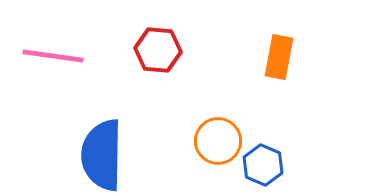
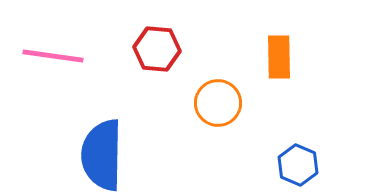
red hexagon: moved 1 px left, 1 px up
orange rectangle: rotated 12 degrees counterclockwise
orange circle: moved 38 px up
blue hexagon: moved 35 px right
